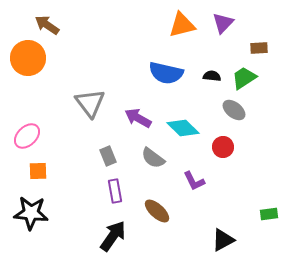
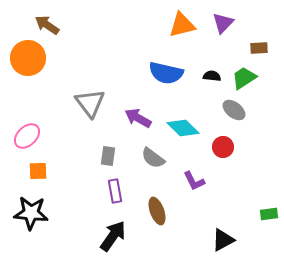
gray rectangle: rotated 30 degrees clockwise
brown ellipse: rotated 28 degrees clockwise
